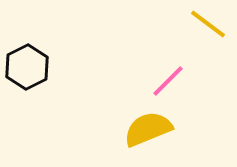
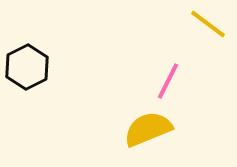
pink line: rotated 18 degrees counterclockwise
